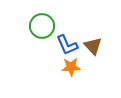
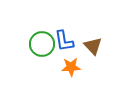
green circle: moved 18 px down
blue L-shape: moved 3 px left, 4 px up; rotated 15 degrees clockwise
